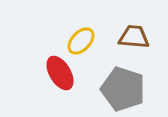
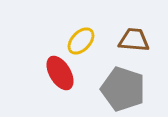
brown trapezoid: moved 3 px down
